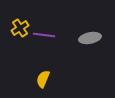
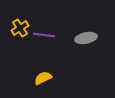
gray ellipse: moved 4 px left
yellow semicircle: moved 1 px up; rotated 42 degrees clockwise
